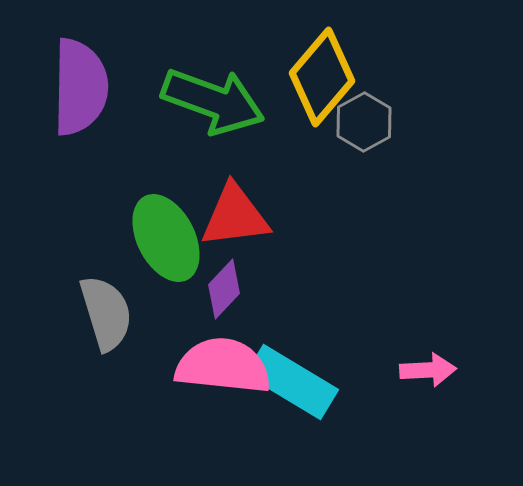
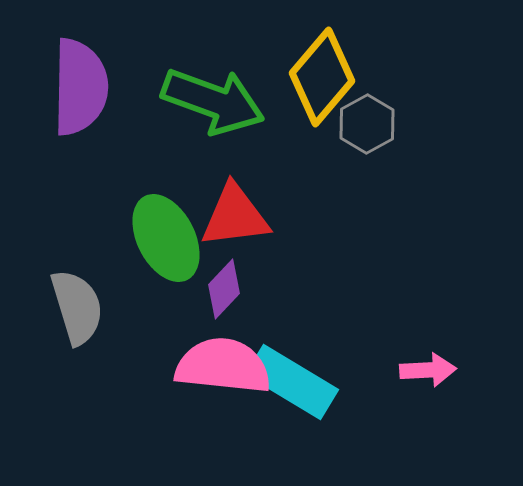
gray hexagon: moved 3 px right, 2 px down
gray semicircle: moved 29 px left, 6 px up
